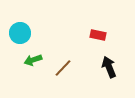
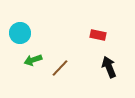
brown line: moved 3 px left
